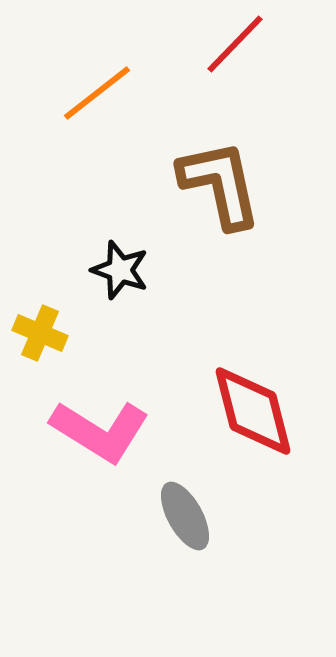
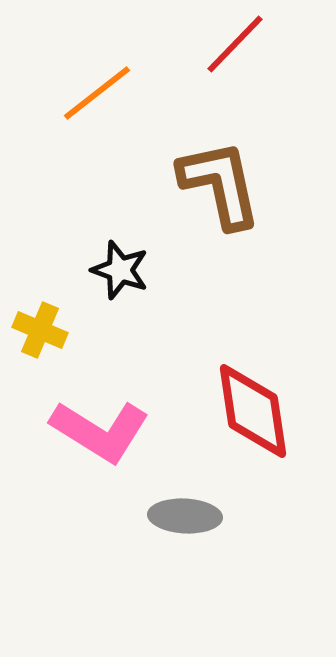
yellow cross: moved 3 px up
red diamond: rotated 6 degrees clockwise
gray ellipse: rotated 58 degrees counterclockwise
